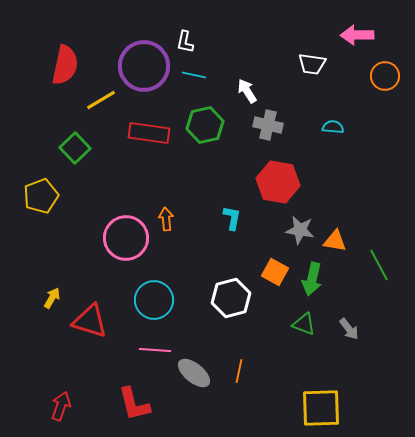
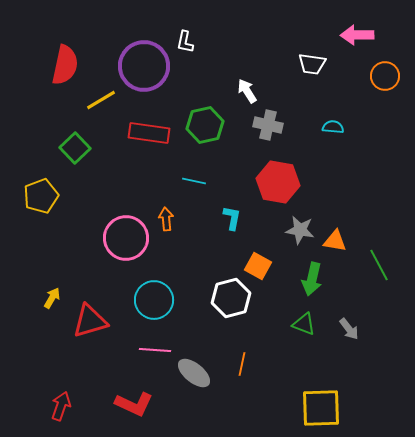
cyan line: moved 106 px down
orange square: moved 17 px left, 6 px up
red triangle: rotated 33 degrees counterclockwise
orange line: moved 3 px right, 7 px up
red L-shape: rotated 51 degrees counterclockwise
